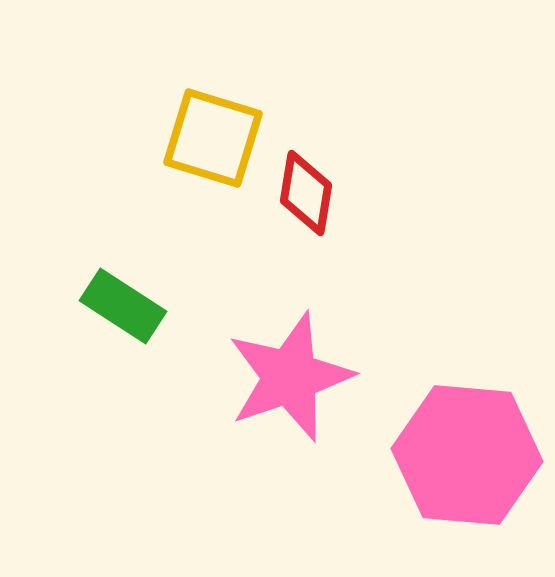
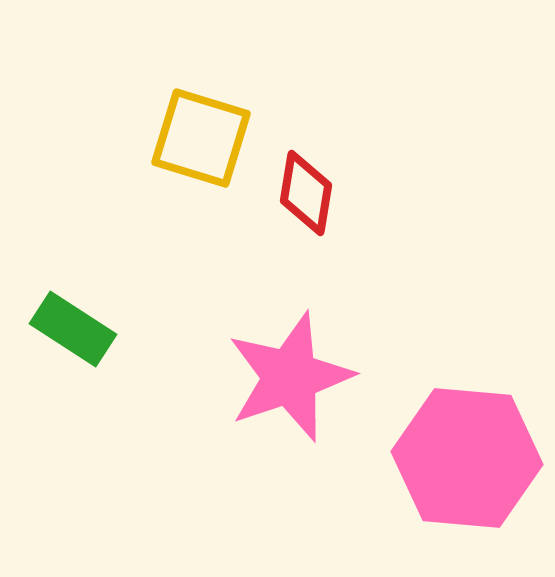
yellow square: moved 12 px left
green rectangle: moved 50 px left, 23 px down
pink hexagon: moved 3 px down
